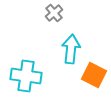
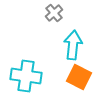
cyan arrow: moved 2 px right, 4 px up
orange square: moved 15 px left, 2 px down
